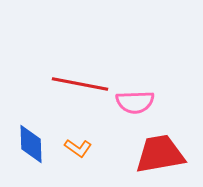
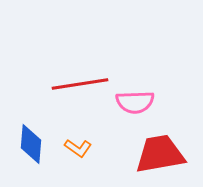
red line: rotated 20 degrees counterclockwise
blue diamond: rotated 6 degrees clockwise
